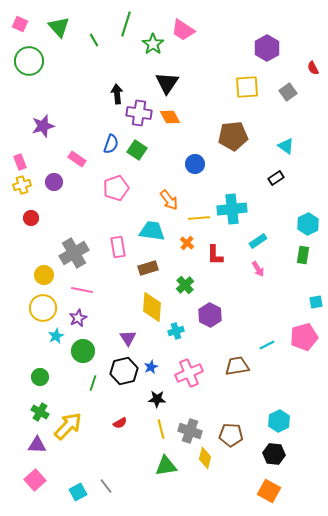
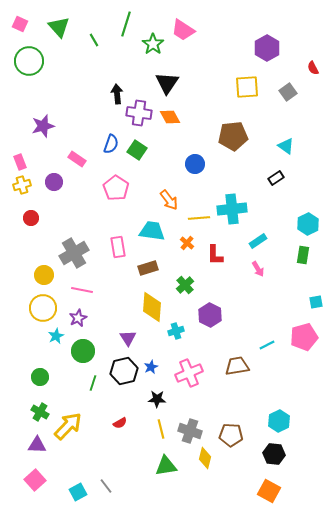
pink pentagon at (116, 188): rotated 20 degrees counterclockwise
